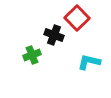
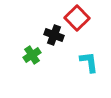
green cross: rotated 12 degrees counterclockwise
cyan L-shape: rotated 70 degrees clockwise
